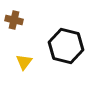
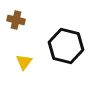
brown cross: moved 2 px right
